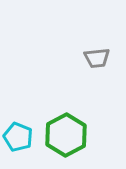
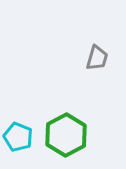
gray trapezoid: rotated 68 degrees counterclockwise
